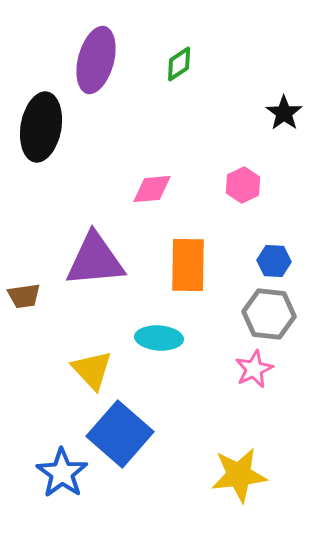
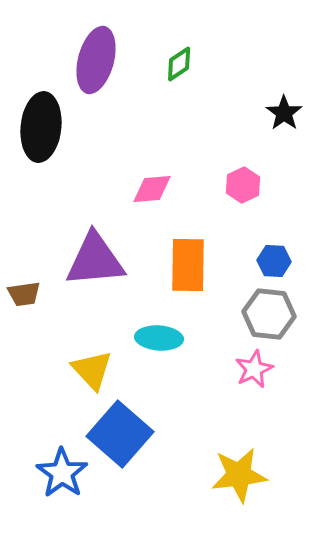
black ellipse: rotated 4 degrees counterclockwise
brown trapezoid: moved 2 px up
